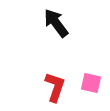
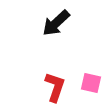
black arrow: rotated 96 degrees counterclockwise
